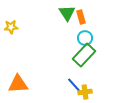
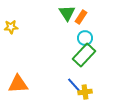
orange rectangle: rotated 48 degrees clockwise
